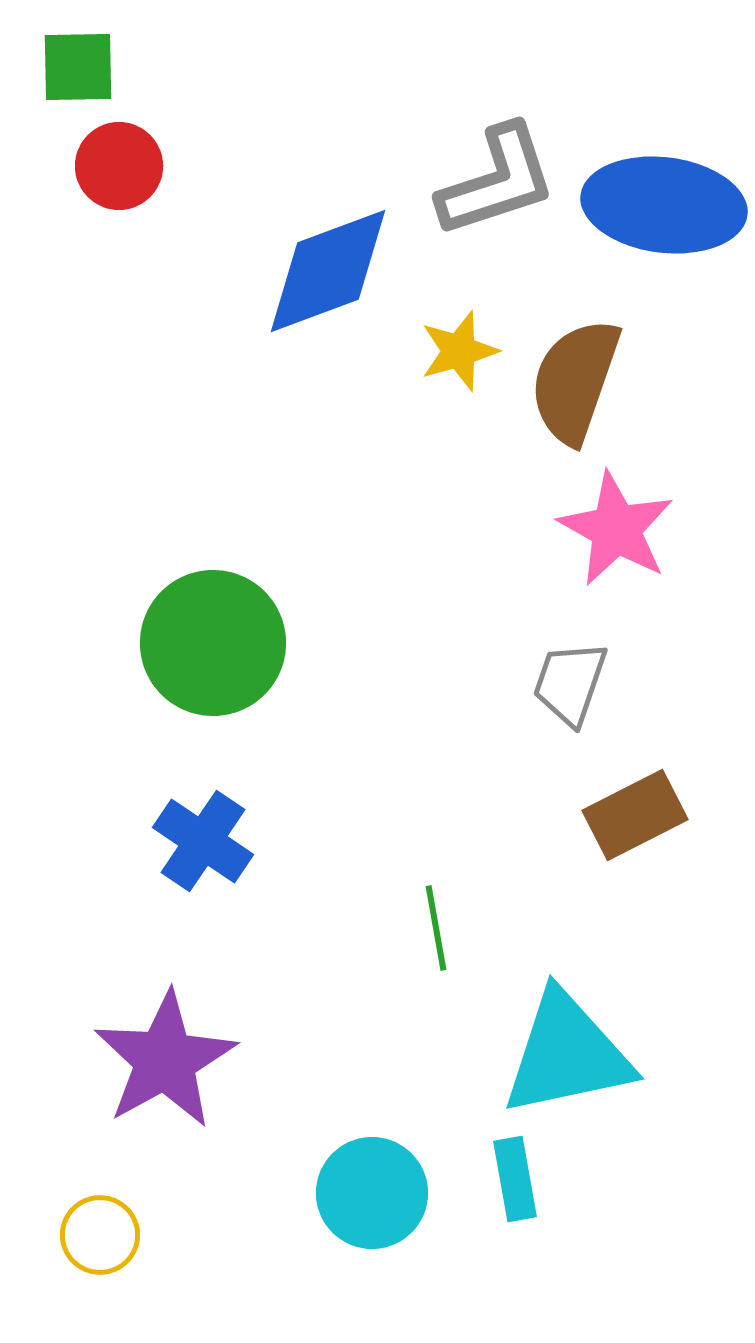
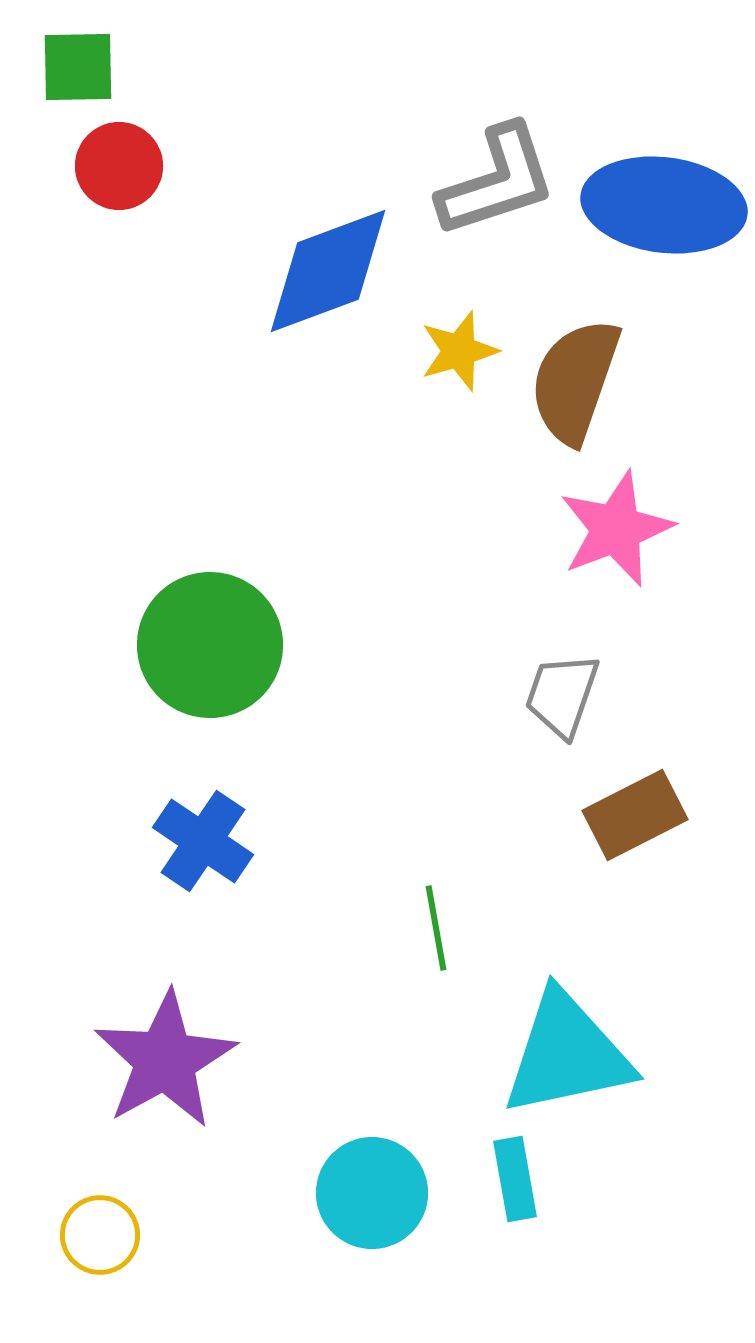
pink star: rotated 22 degrees clockwise
green circle: moved 3 px left, 2 px down
gray trapezoid: moved 8 px left, 12 px down
